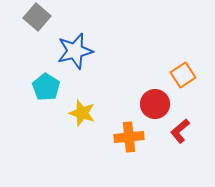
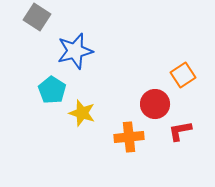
gray square: rotated 8 degrees counterclockwise
cyan pentagon: moved 6 px right, 3 px down
red L-shape: rotated 30 degrees clockwise
